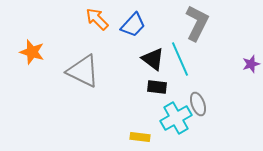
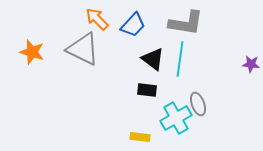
gray L-shape: moved 11 px left; rotated 72 degrees clockwise
cyan line: rotated 32 degrees clockwise
purple star: rotated 24 degrees clockwise
gray triangle: moved 22 px up
black rectangle: moved 10 px left, 3 px down
